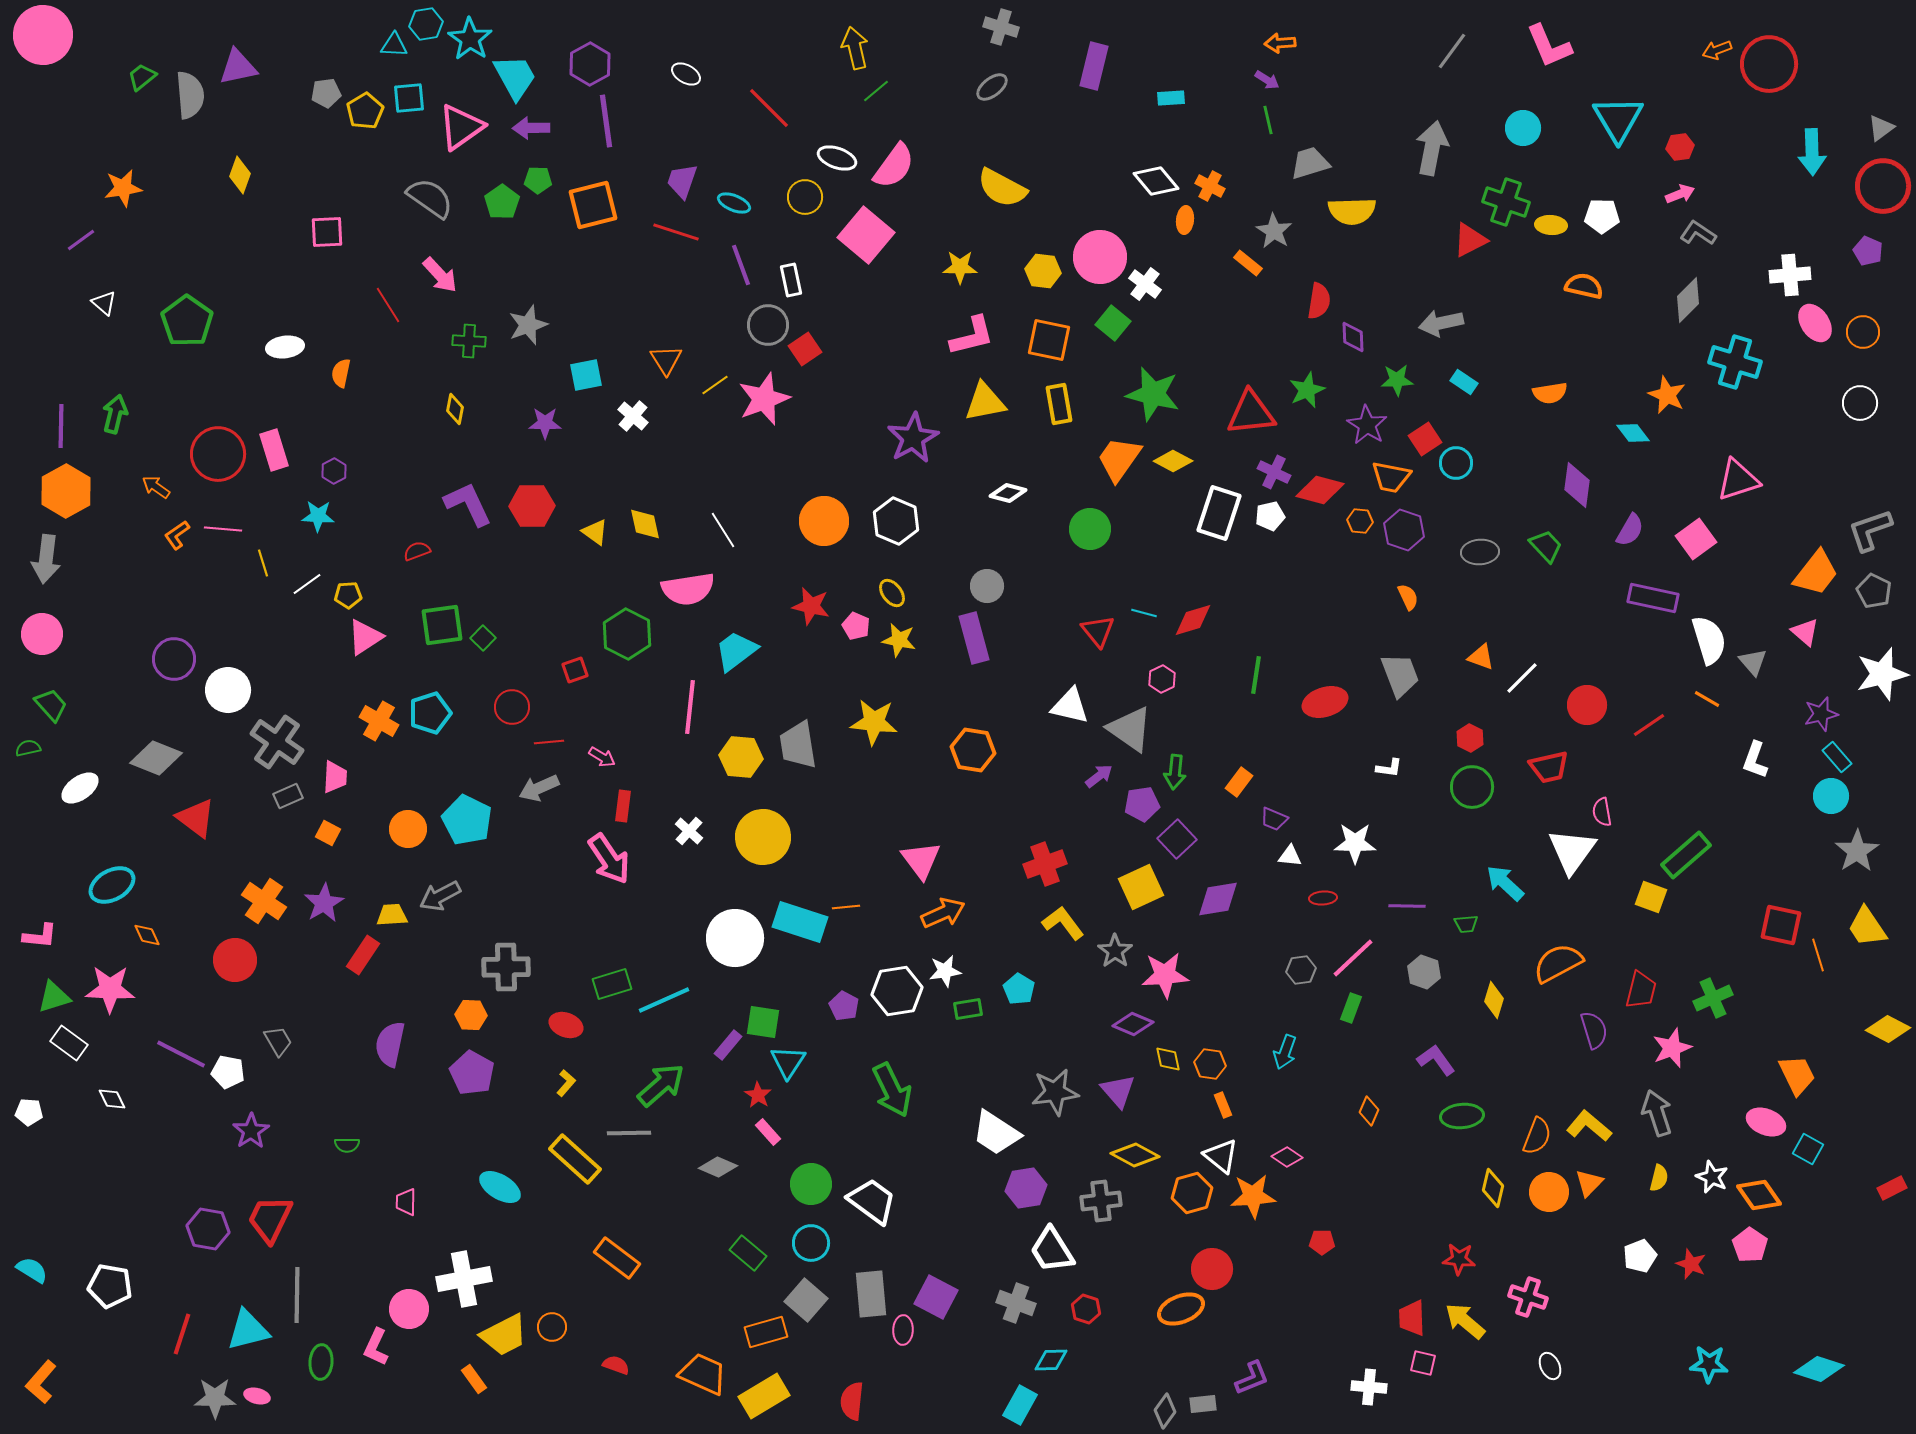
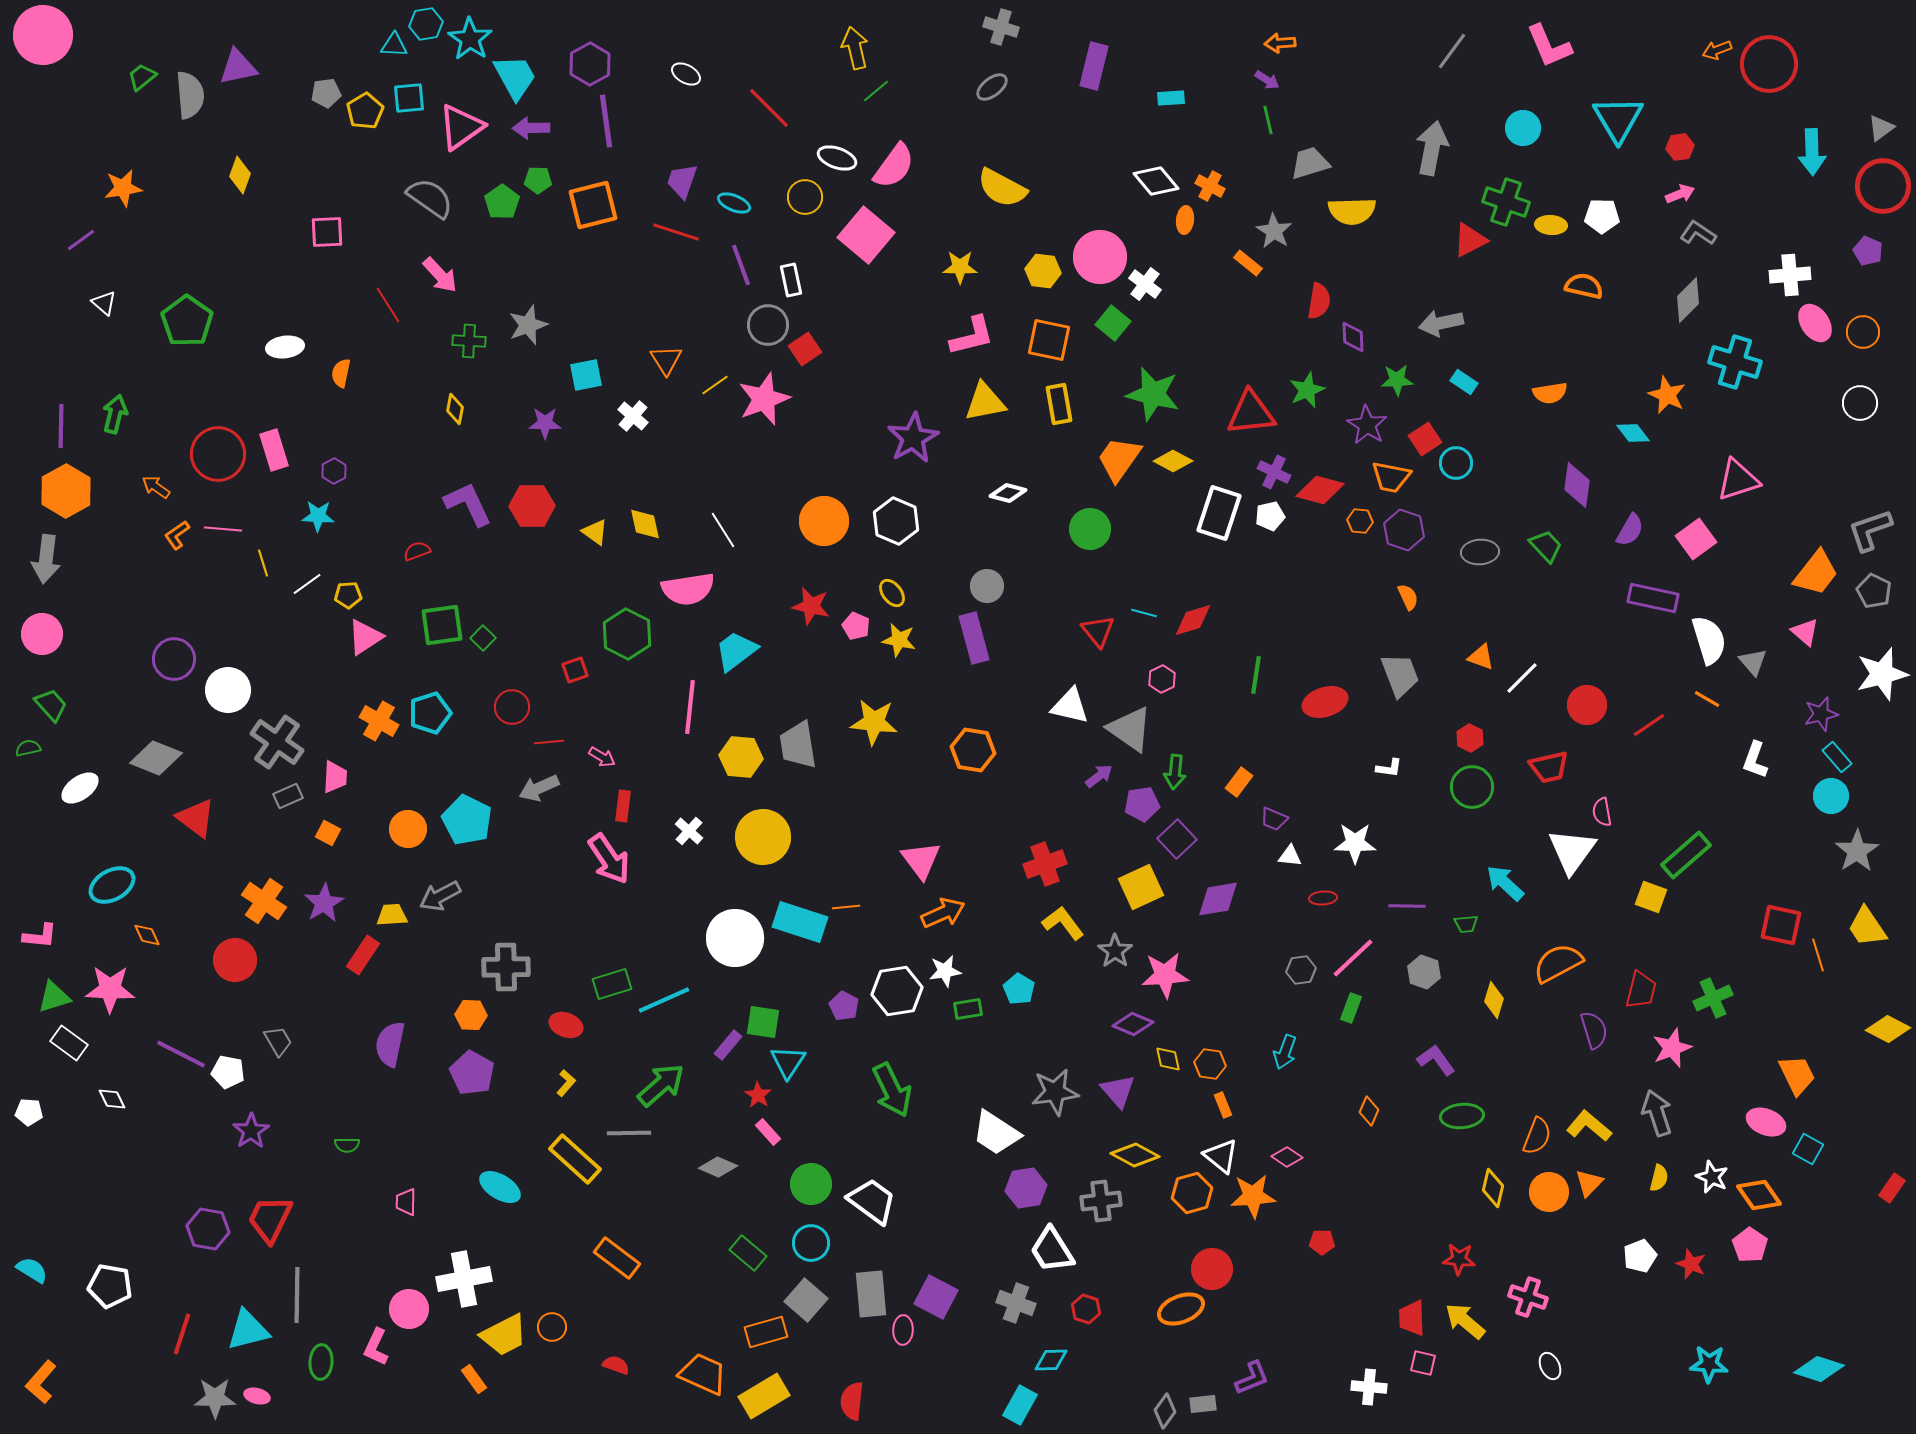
red rectangle at (1892, 1188): rotated 28 degrees counterclockwise
